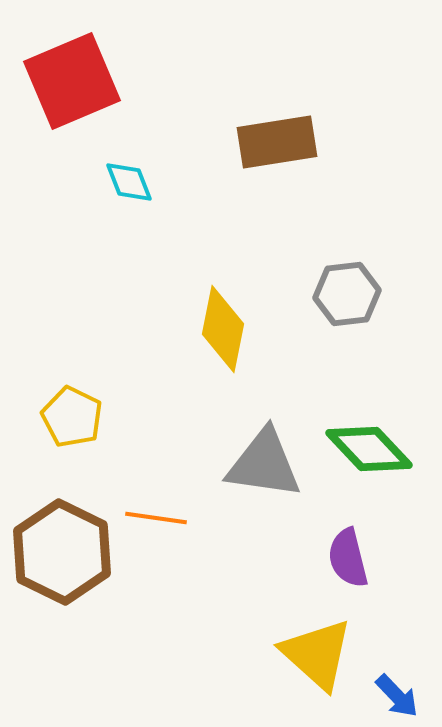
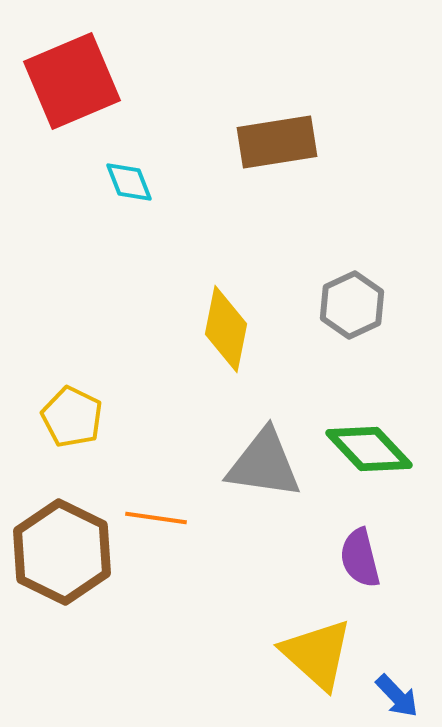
gray hexagon: moved 5 px right, 11 px down; rotated 18 degrees counterclockwise
yellow diamond: moved 3 px right
purple semicircle: moved 12 px right
